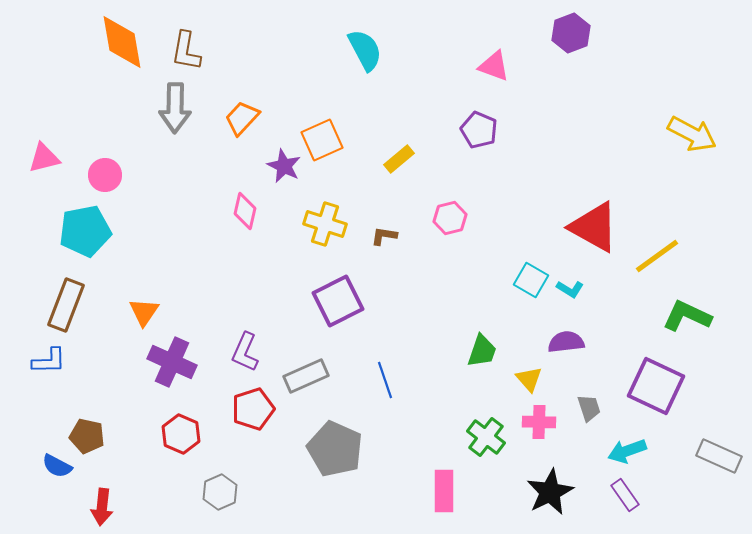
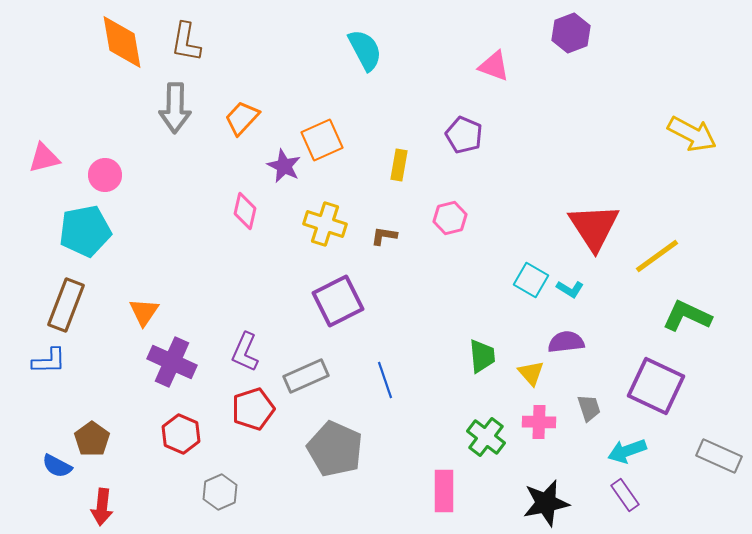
brown L-shape at (186, 51): moved 9 px up
purple pentagon at (479, 130): moved 15 px left, 5 px down
yellow rectangle at (399, 159): moved 6 px down; rotated 40 degrees counterclockwise
red triangle at (594, 227): rotated 28 degrees clockwise
green trapezoid at (482, 351): moved 5 px down; rotated 24 degrees counterclockwise
yellow triangle at (529, 379): moved 2 px right, 6 px up
brown pentagon at (87, 436): moved 5 px right, 3 px down; rotated 24 degrees clockwise
black star at (550, 492): moved 4 px left, 11 px down; rotated 15 degrees clockwise
